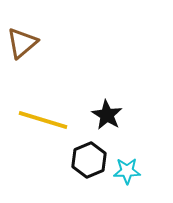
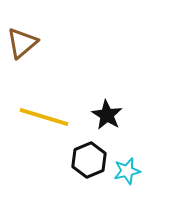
yellow line: moved 1 px right, 3 px up
cyan star: rotated 12 degrees counterclockwise
